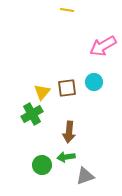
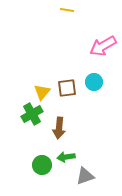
brown arrow: moved 10 px left, 4 px up
